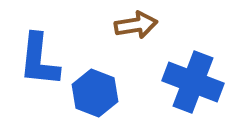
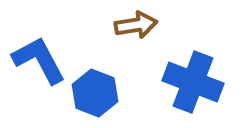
blue L-shape: rotated 146 degrees clockwise
